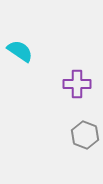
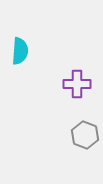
cyan semicircle: rotated 60 degrees clockwise
